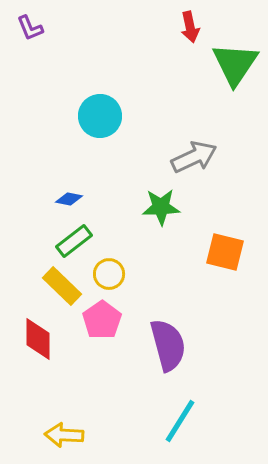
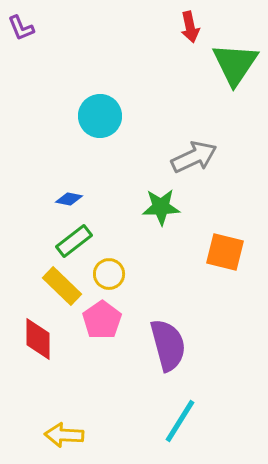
purple L-shape: moved 9 px left
